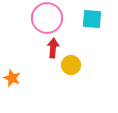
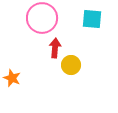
pink circle: moved 5 px left
red arrow: moved 2 px right
